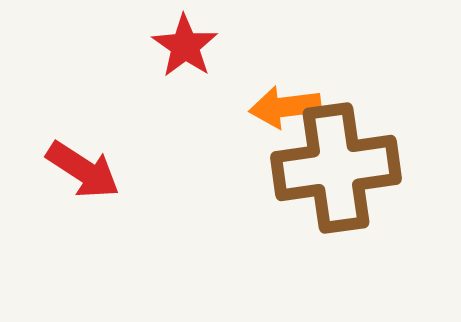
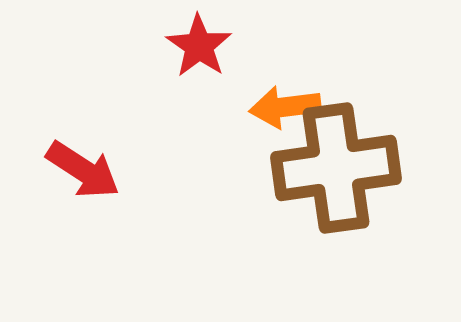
red star: moved 14 px right
